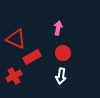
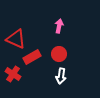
pink arrow: moved 1 px right, 2 px up
red circle: moved 4 px left, 1 px down
red cross: moved 1 px left, 2 px up; rotated 28 degrees counterclockwise
